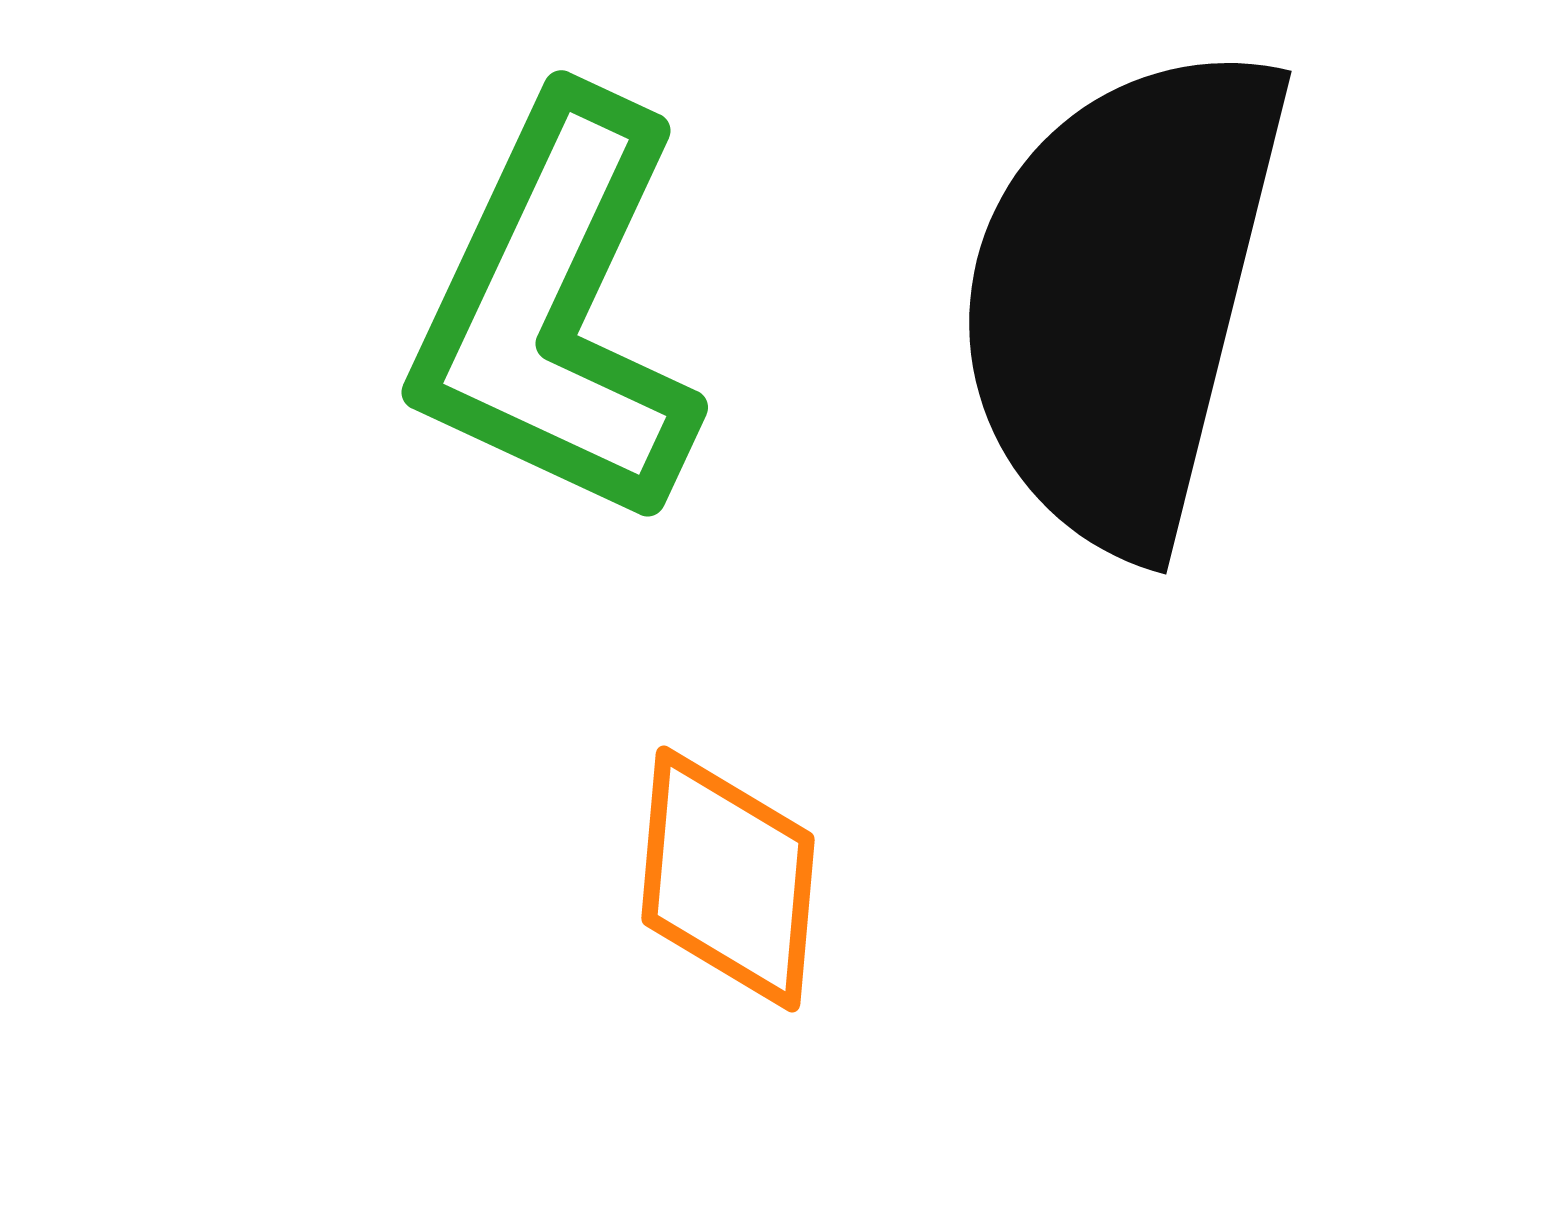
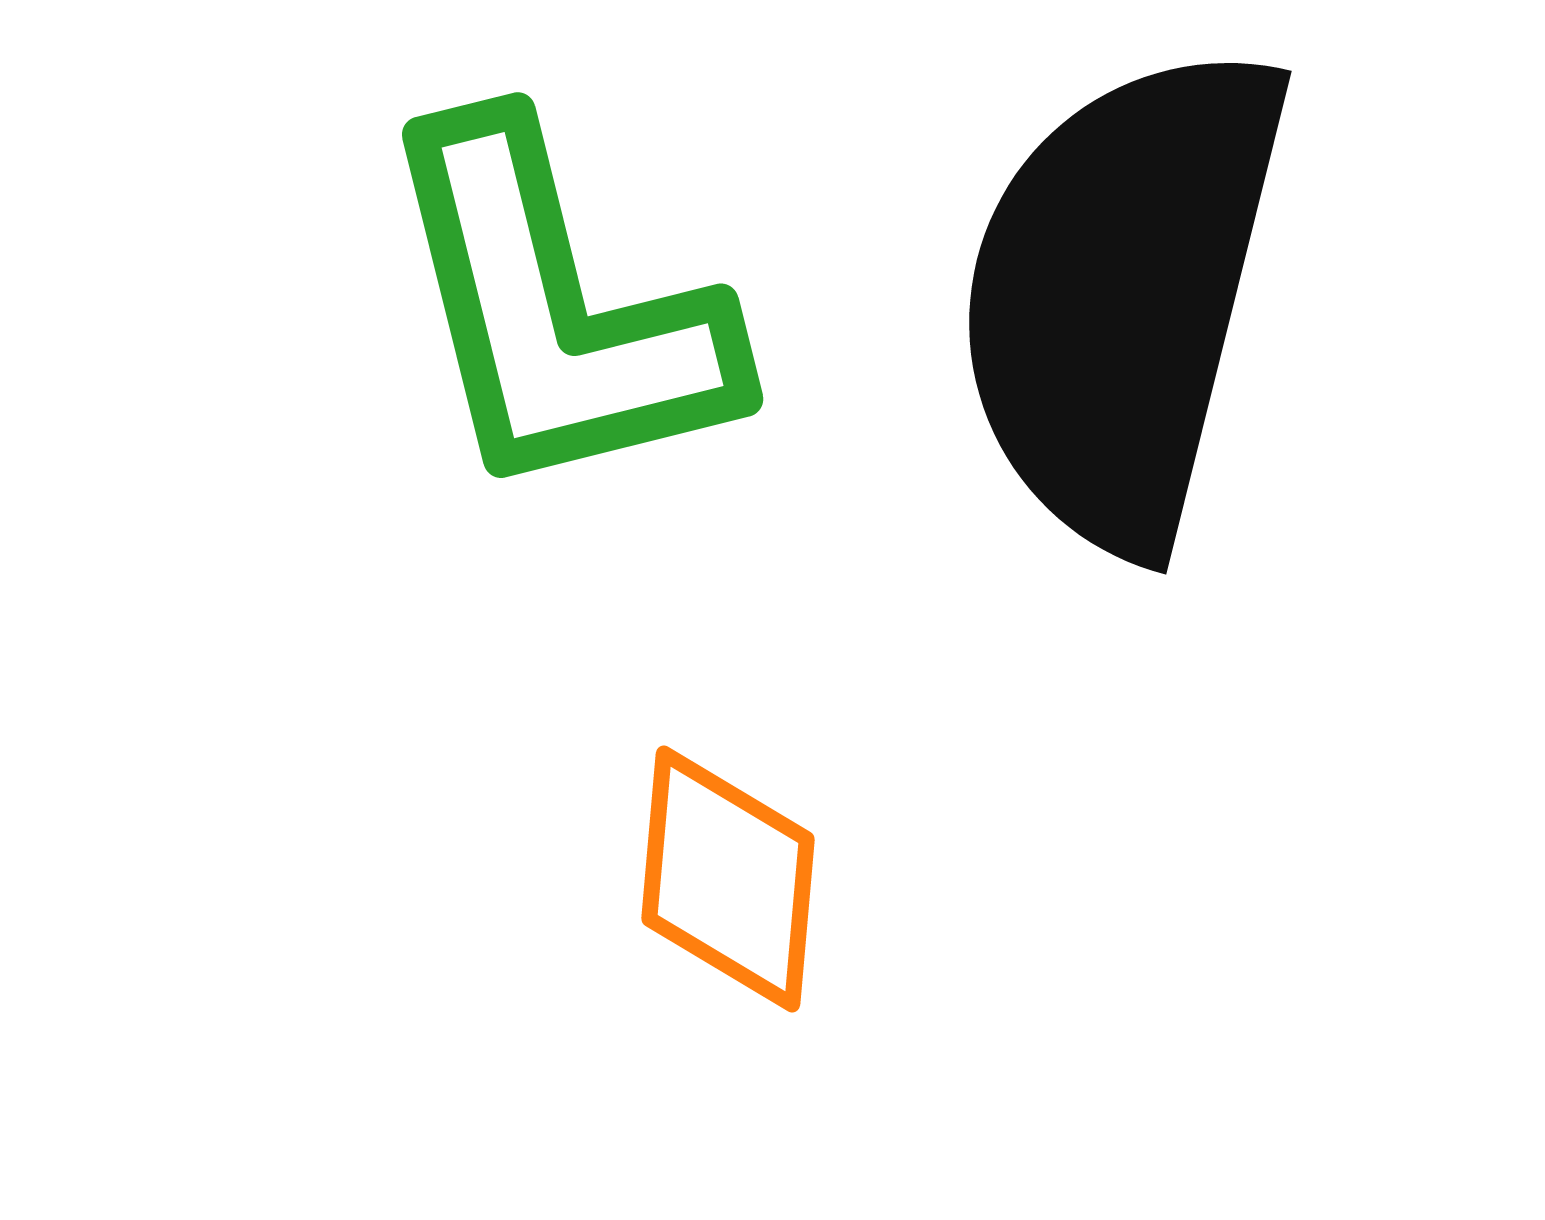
green L-shape: rotated 39 degrees counterclockwise
